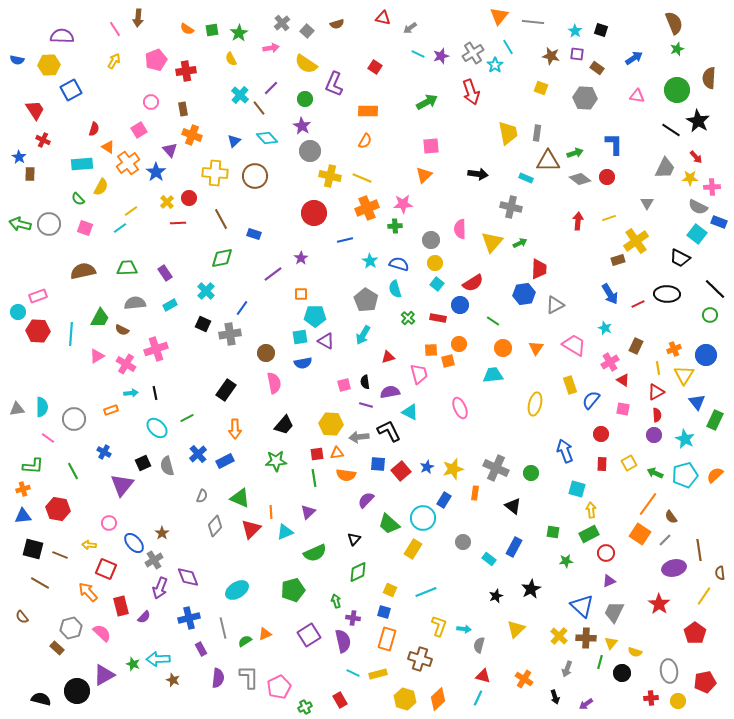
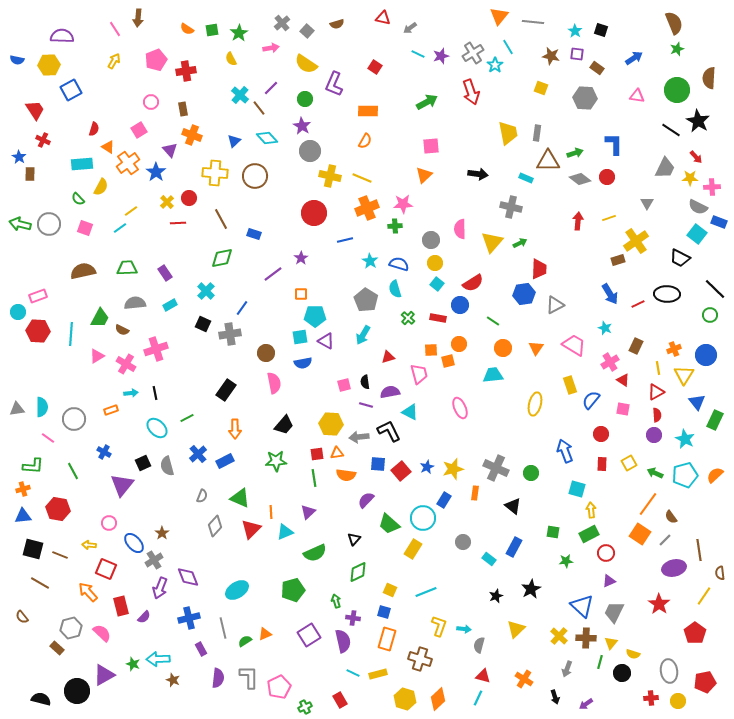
yellow semicircle at (635, 652): moved 2 px left, 2 px down
